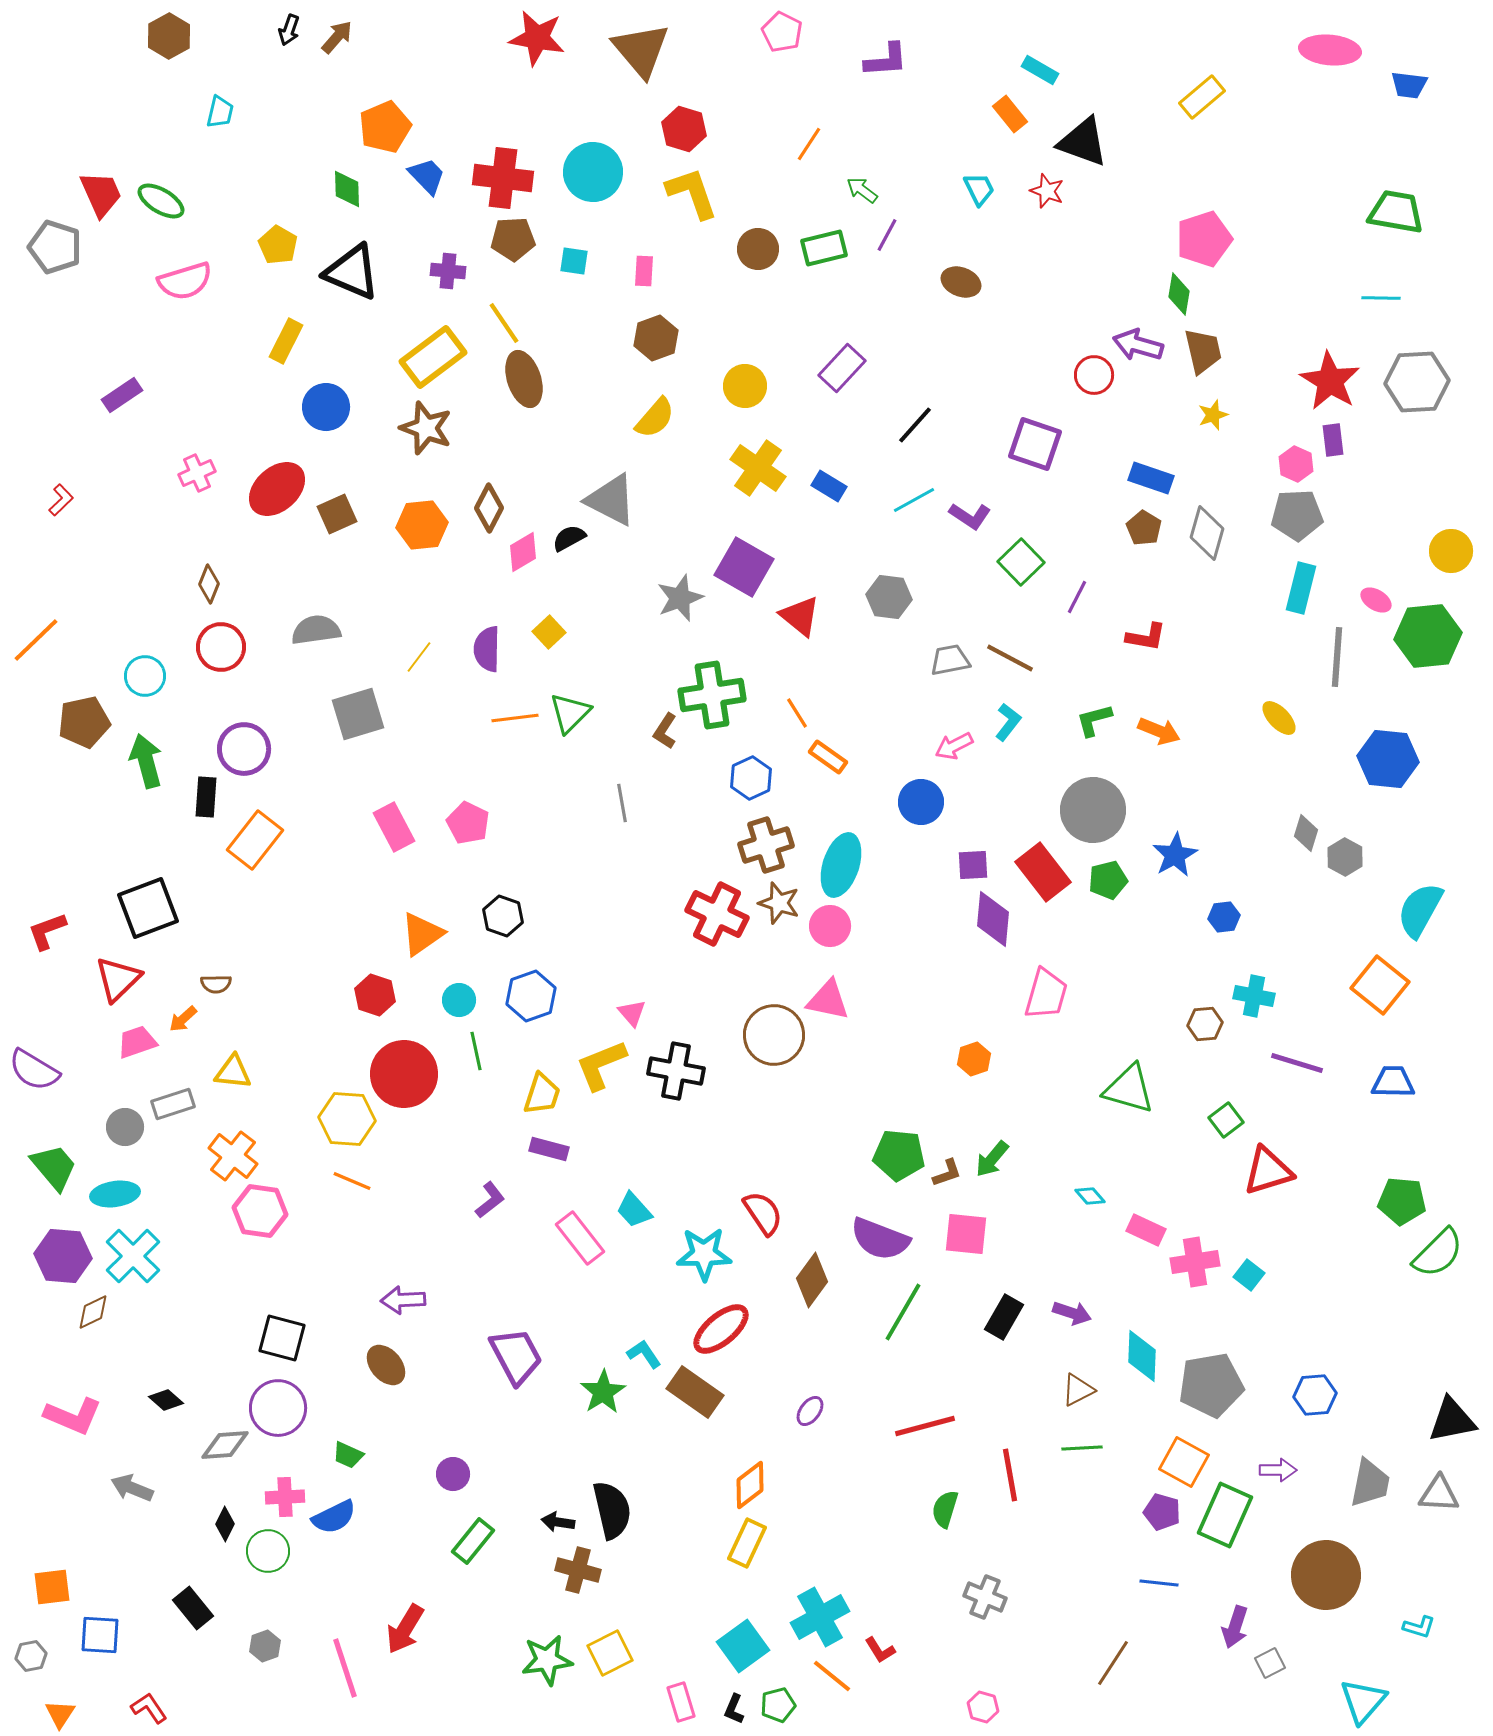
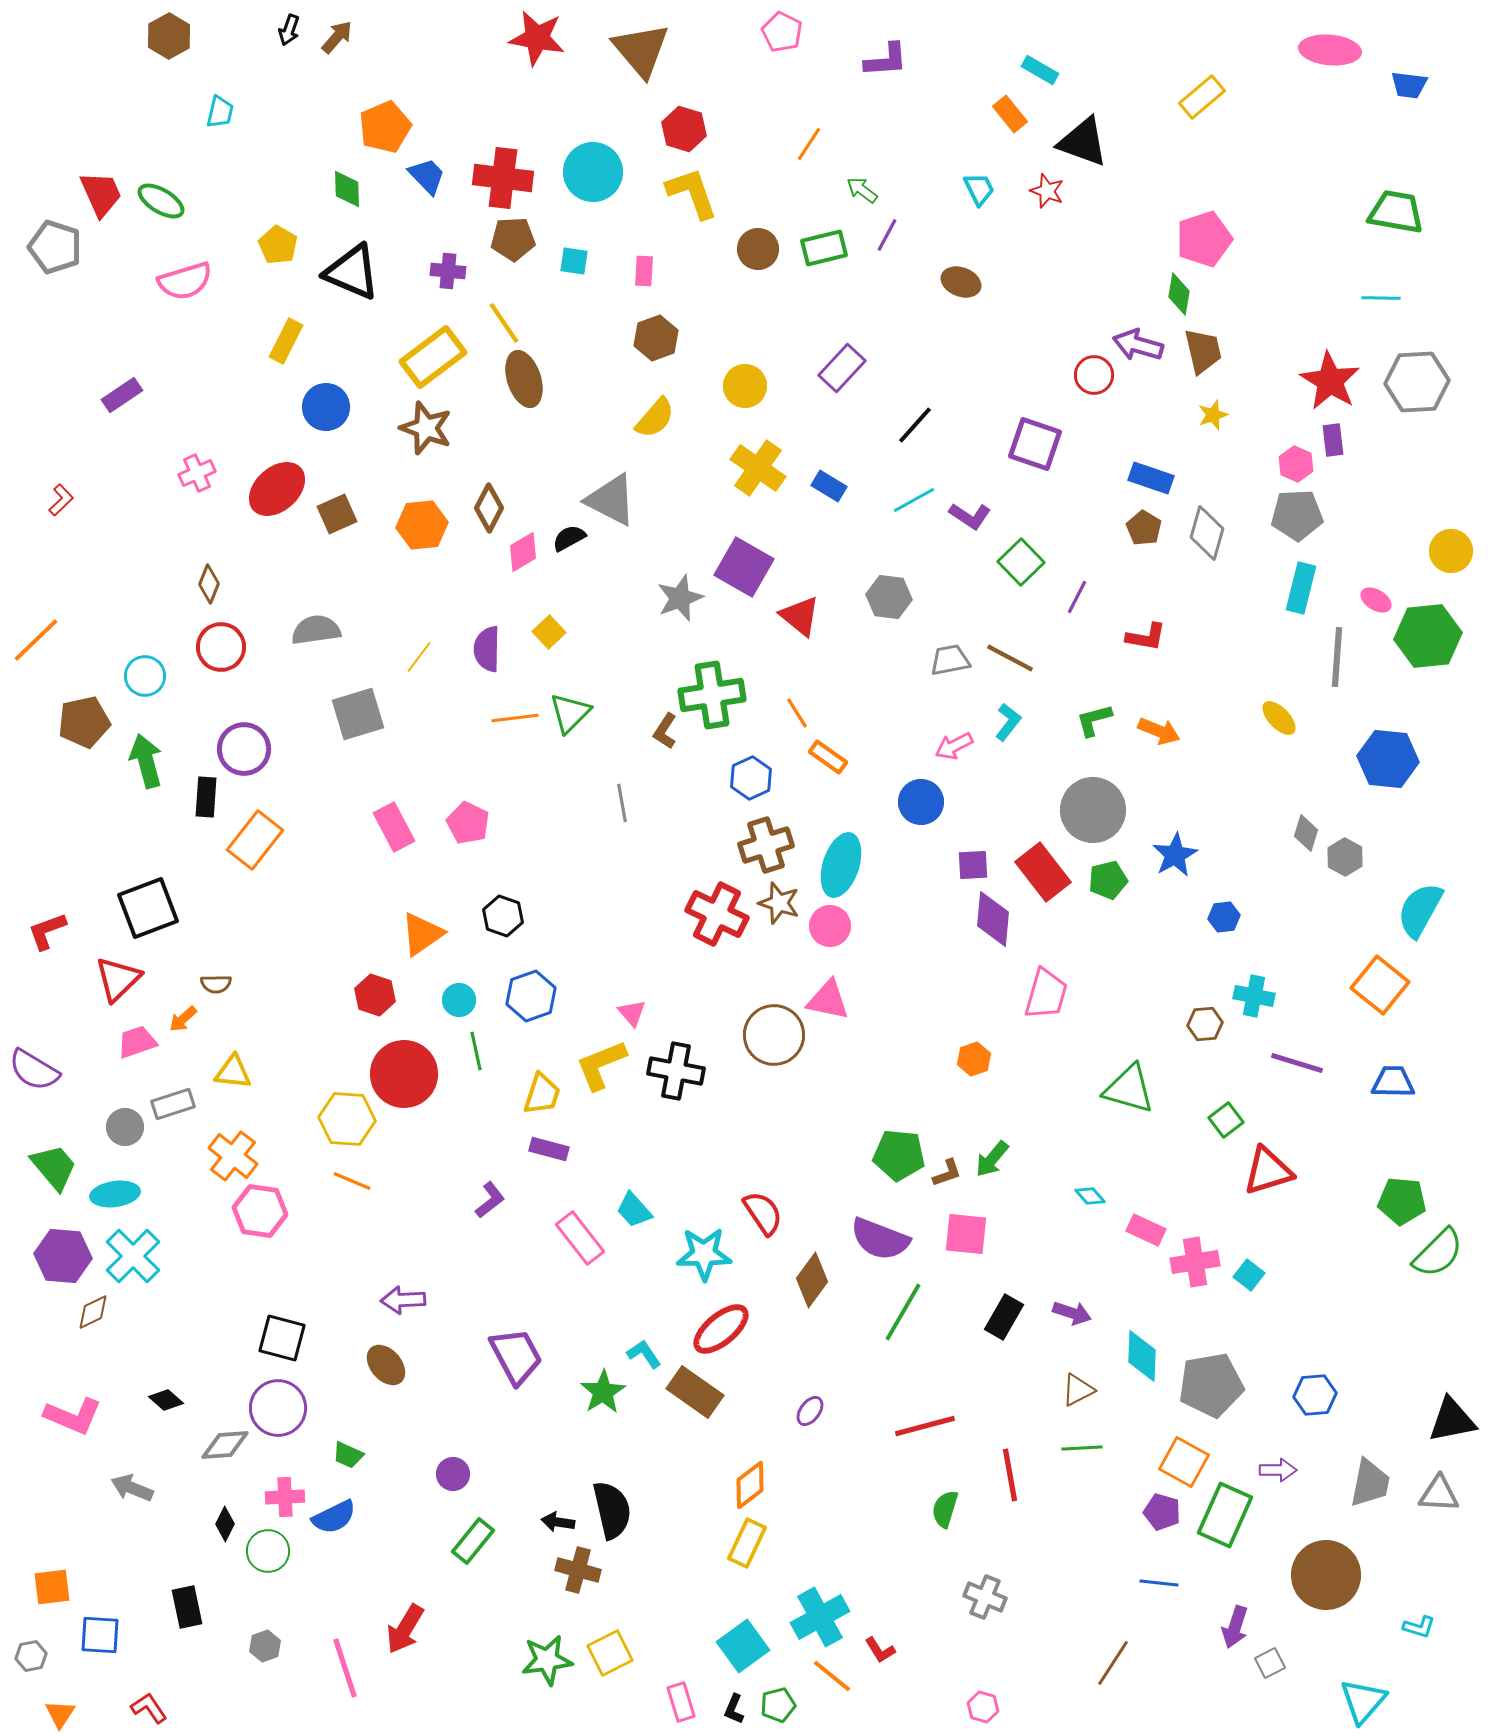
black rectangle at (193, 1608): moved 6 px left, 1 px up; rotated 27 degrees clockwise
